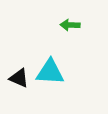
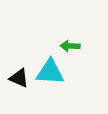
green arrow: moved 21 px down
